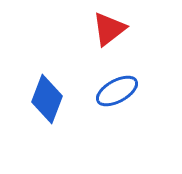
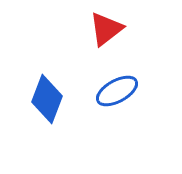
red triangle: moved 3 px left
